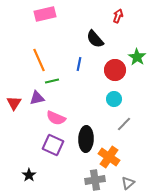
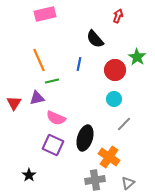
black ellipse: moved 1 px left, 1 px up; rotated 15 degrees clockwise
